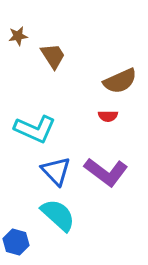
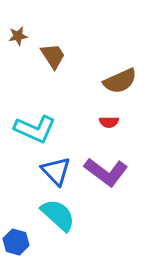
red semicircle: moved 1 px right, 6 px down
